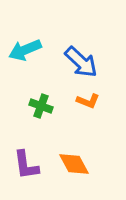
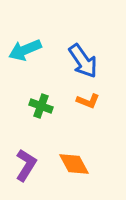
blue arrow: moved 2 px right, 1 px up; rotated 12 degrees clockwise
purple L-shape: rotated 140 degrees counterclockwise
